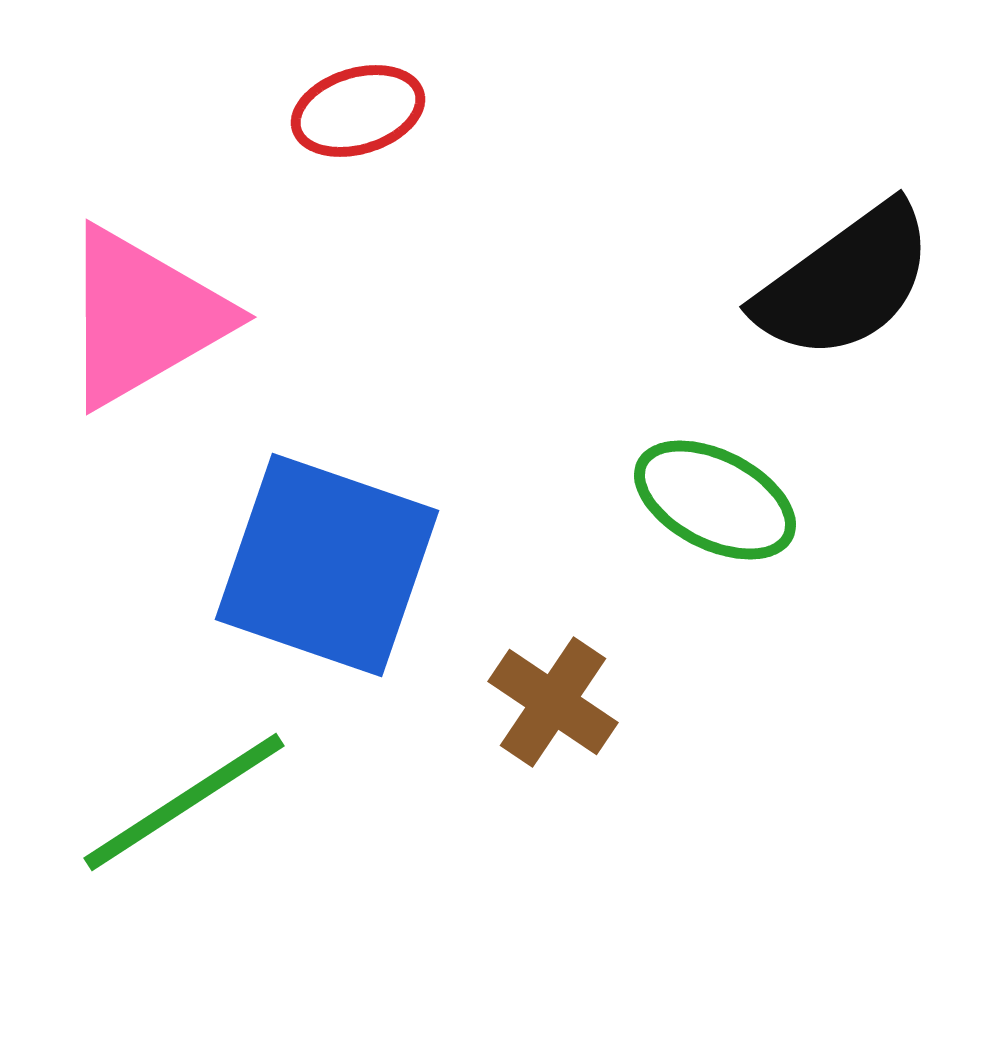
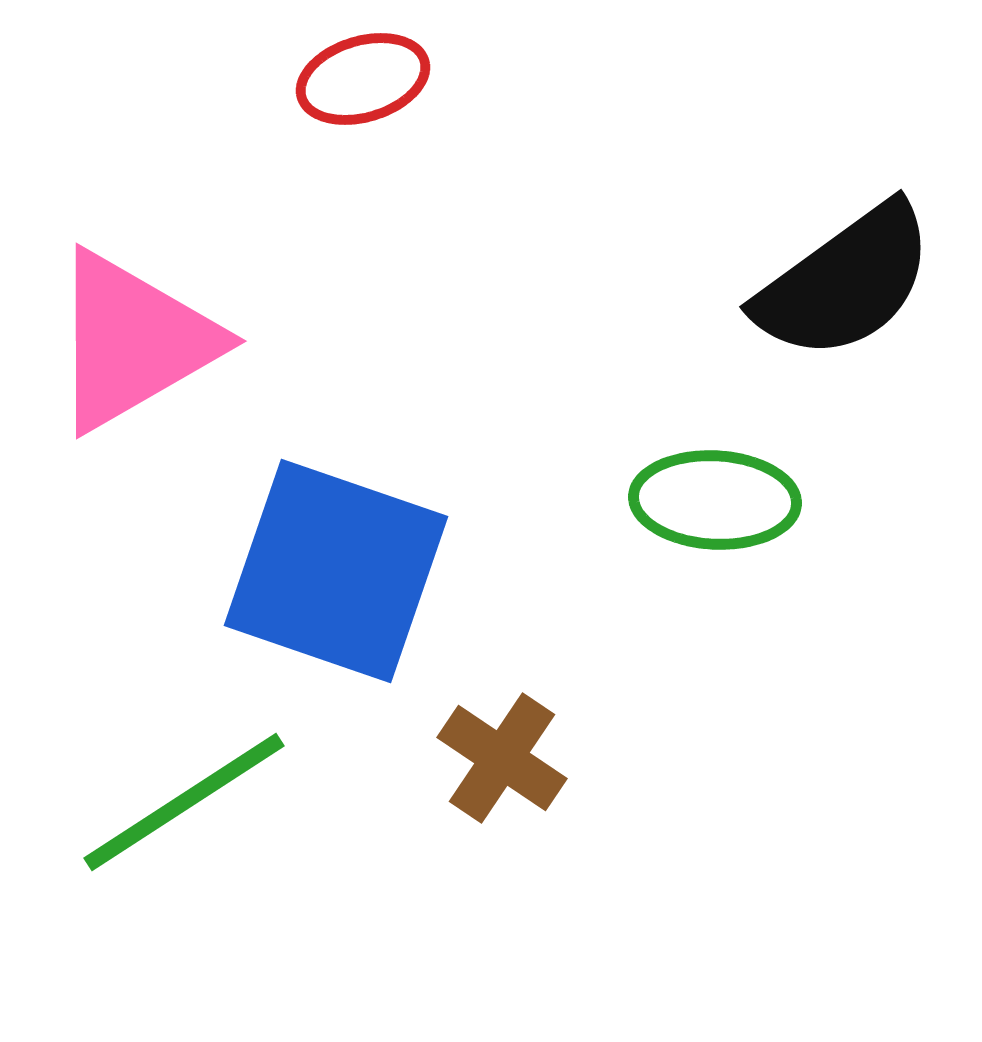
red ellipse: moved 5 px right, 32 px up
pink triangle: moved 10 px left, 24 px down
green ellipse: rotated 24 degrees counterclockwise
blue square: moved 9 px right, 6 px down
brown cross: moved 51 px left, 56 px down
